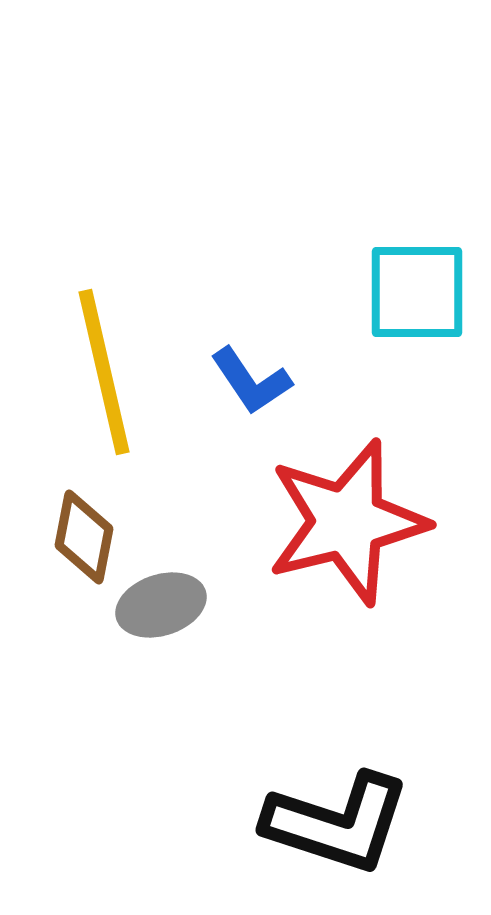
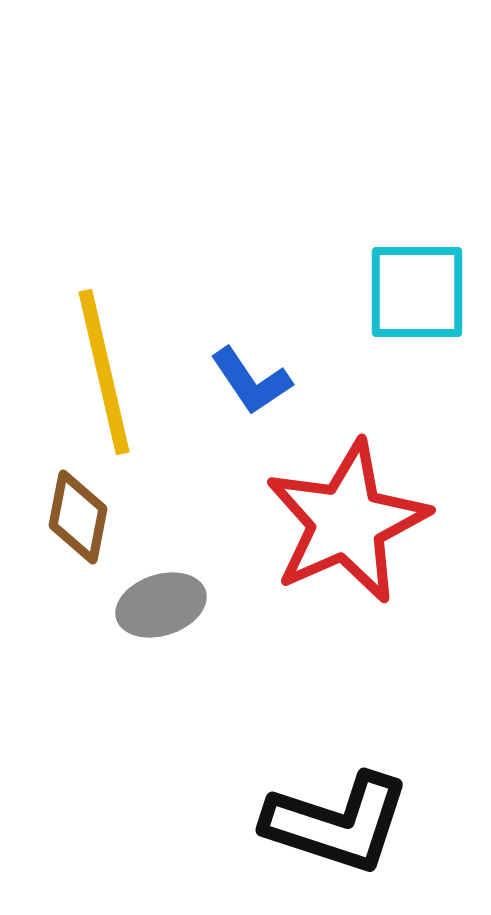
red star: rotated 10 degrees counterclockwise
brown diamond: moved 6 px left, 20 px up
